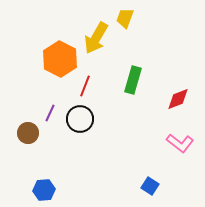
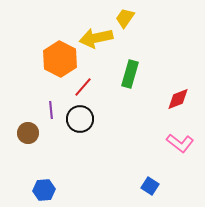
yellow trapezoid: rotated 15 degrees clockwise
yellow arrow: rotated 48 degrees clockwise
green rectangle: moved 3 px left, 6 px up
red line: moved 2 px left, 1 px down; rotated 20 degrees clockwise
purple line: moved 1 px right, 3 px up; rotated 30 degrees counterclockwise
